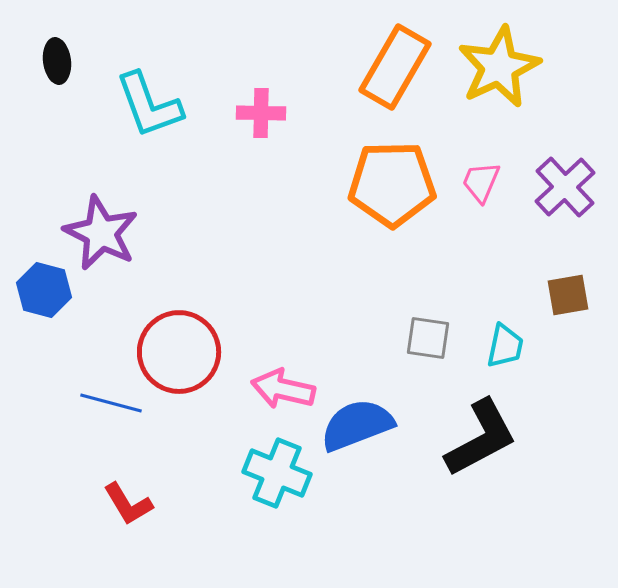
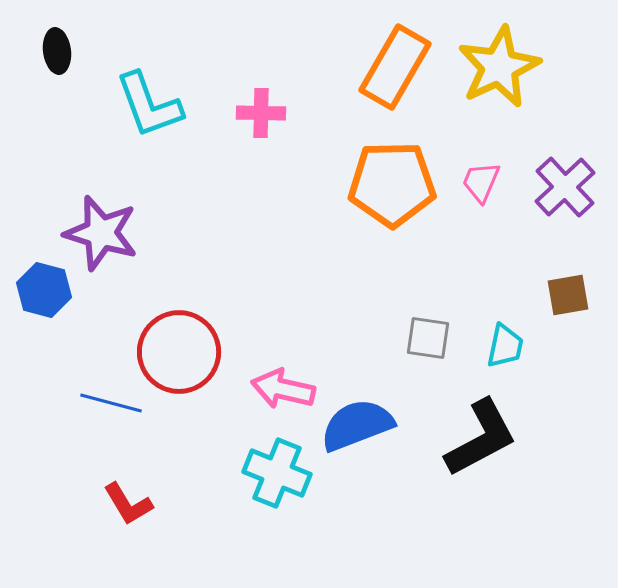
black ellipse: moved 10 px up
purple star: rotated 10 degrees counterclockwise
